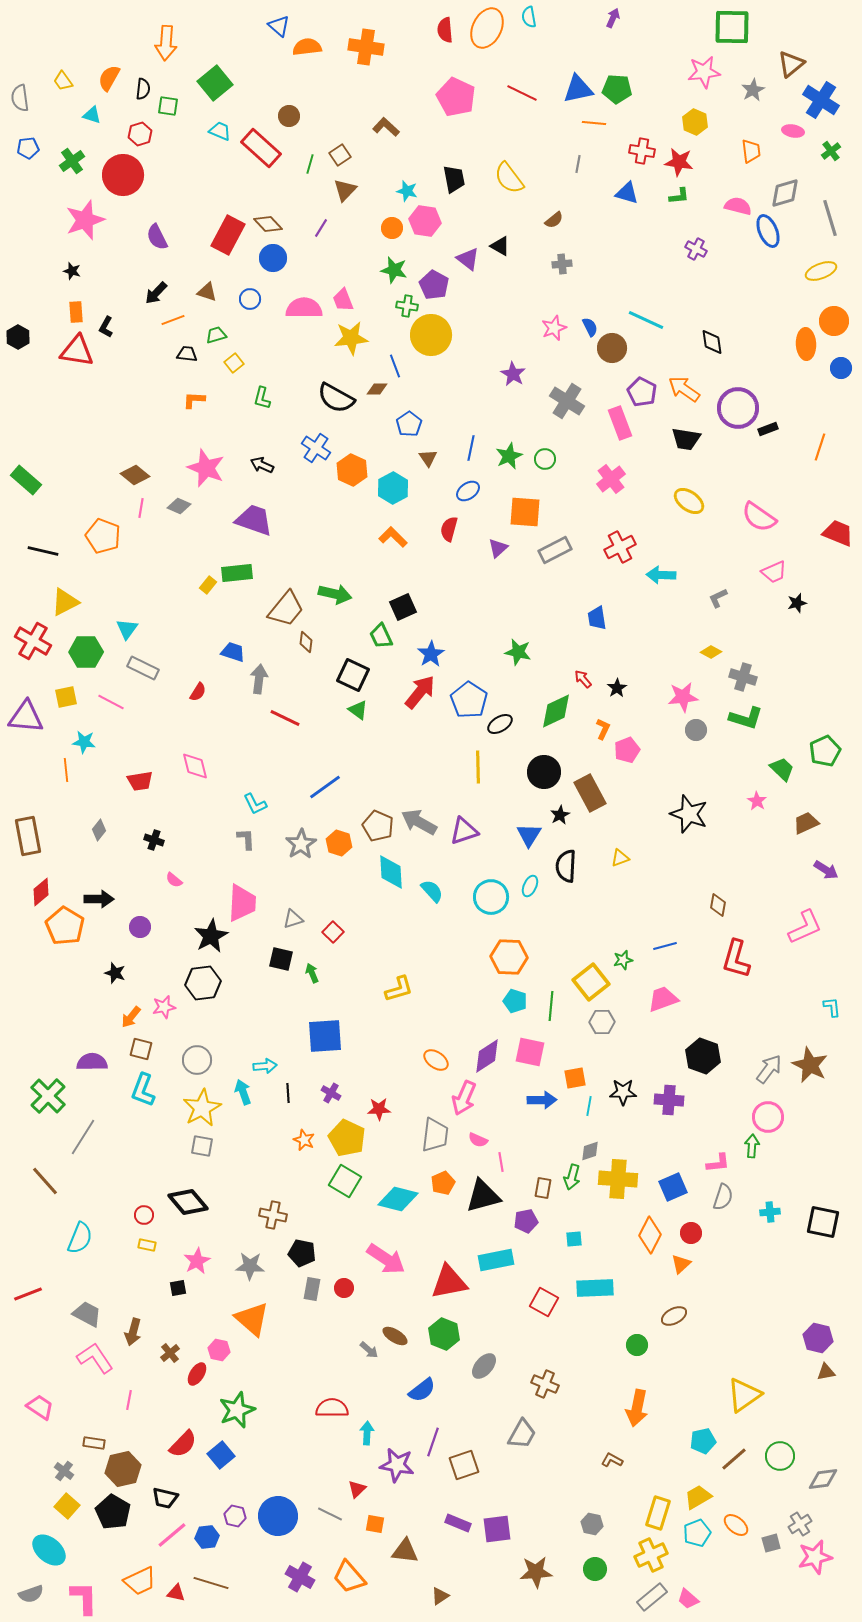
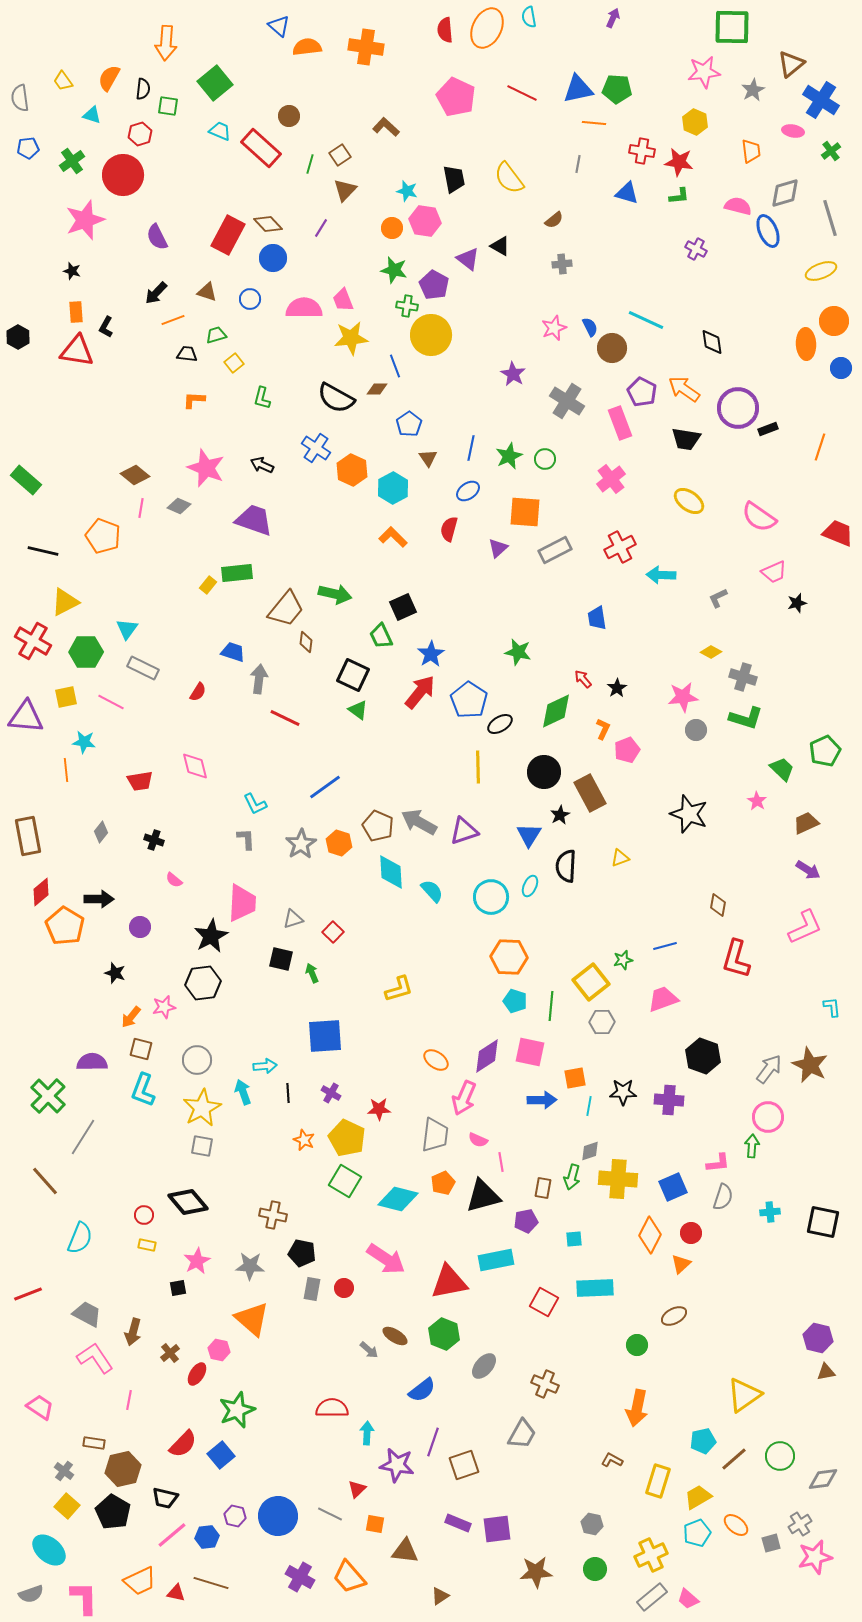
gray diamond at (99, 830): moved 2 px right, 2 px down
purple arrow at (826, 870): moved 18 px left
yellow rectangle at (658, 1513): moved 32 px up
